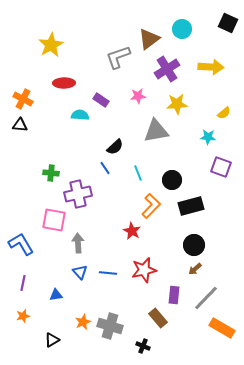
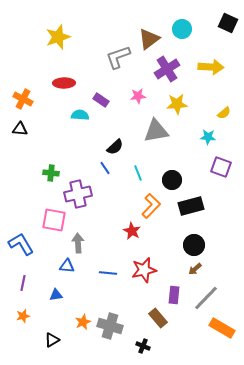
yellow star at (51, 45): moved 7 px right, 8 px up; rotated 10 degrees clockwise
black triangle at (20, 125): moved 4 px down
blue triangle at (80, 272): moved 13 px left, 6 px up; rotated 42 degrees counterclockwise
